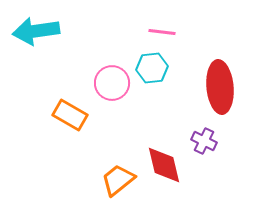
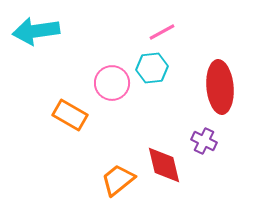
pink line: rotated 36 degrees counterclockwise
